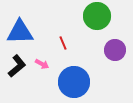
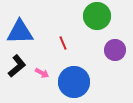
pink arrow: moved 9 px down
